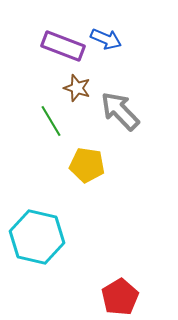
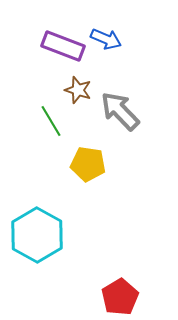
brown star: moved 1 px right, 2 px down
yellow pentagon: moved 1 px right, 1 px up
cyan hexagon: moved 2 px up; rotated 16 degrees clockwise
